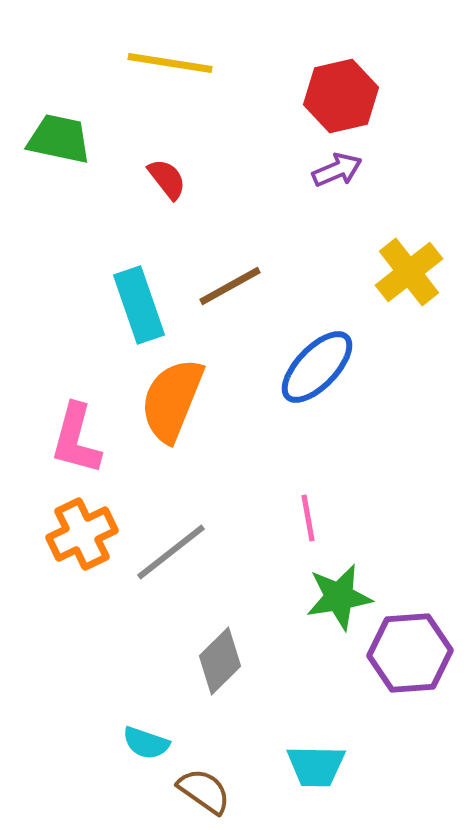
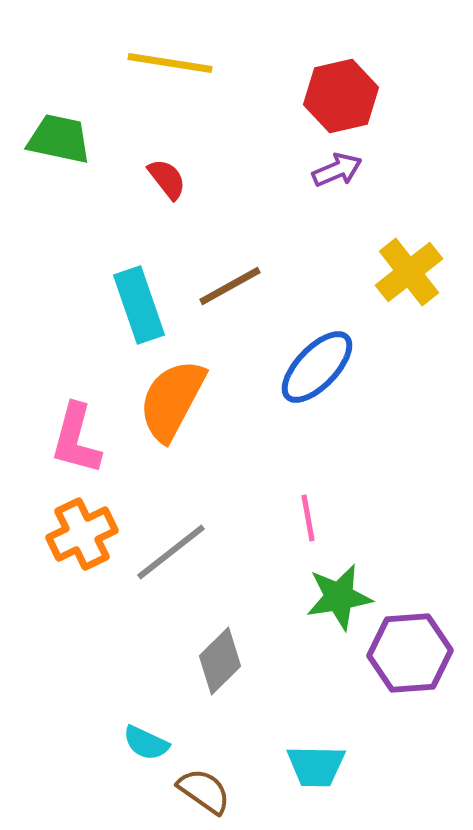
orange semicircle: rotated 6 degrees clockwise
cyan semicircle: rotated 6 degrees clockwise
